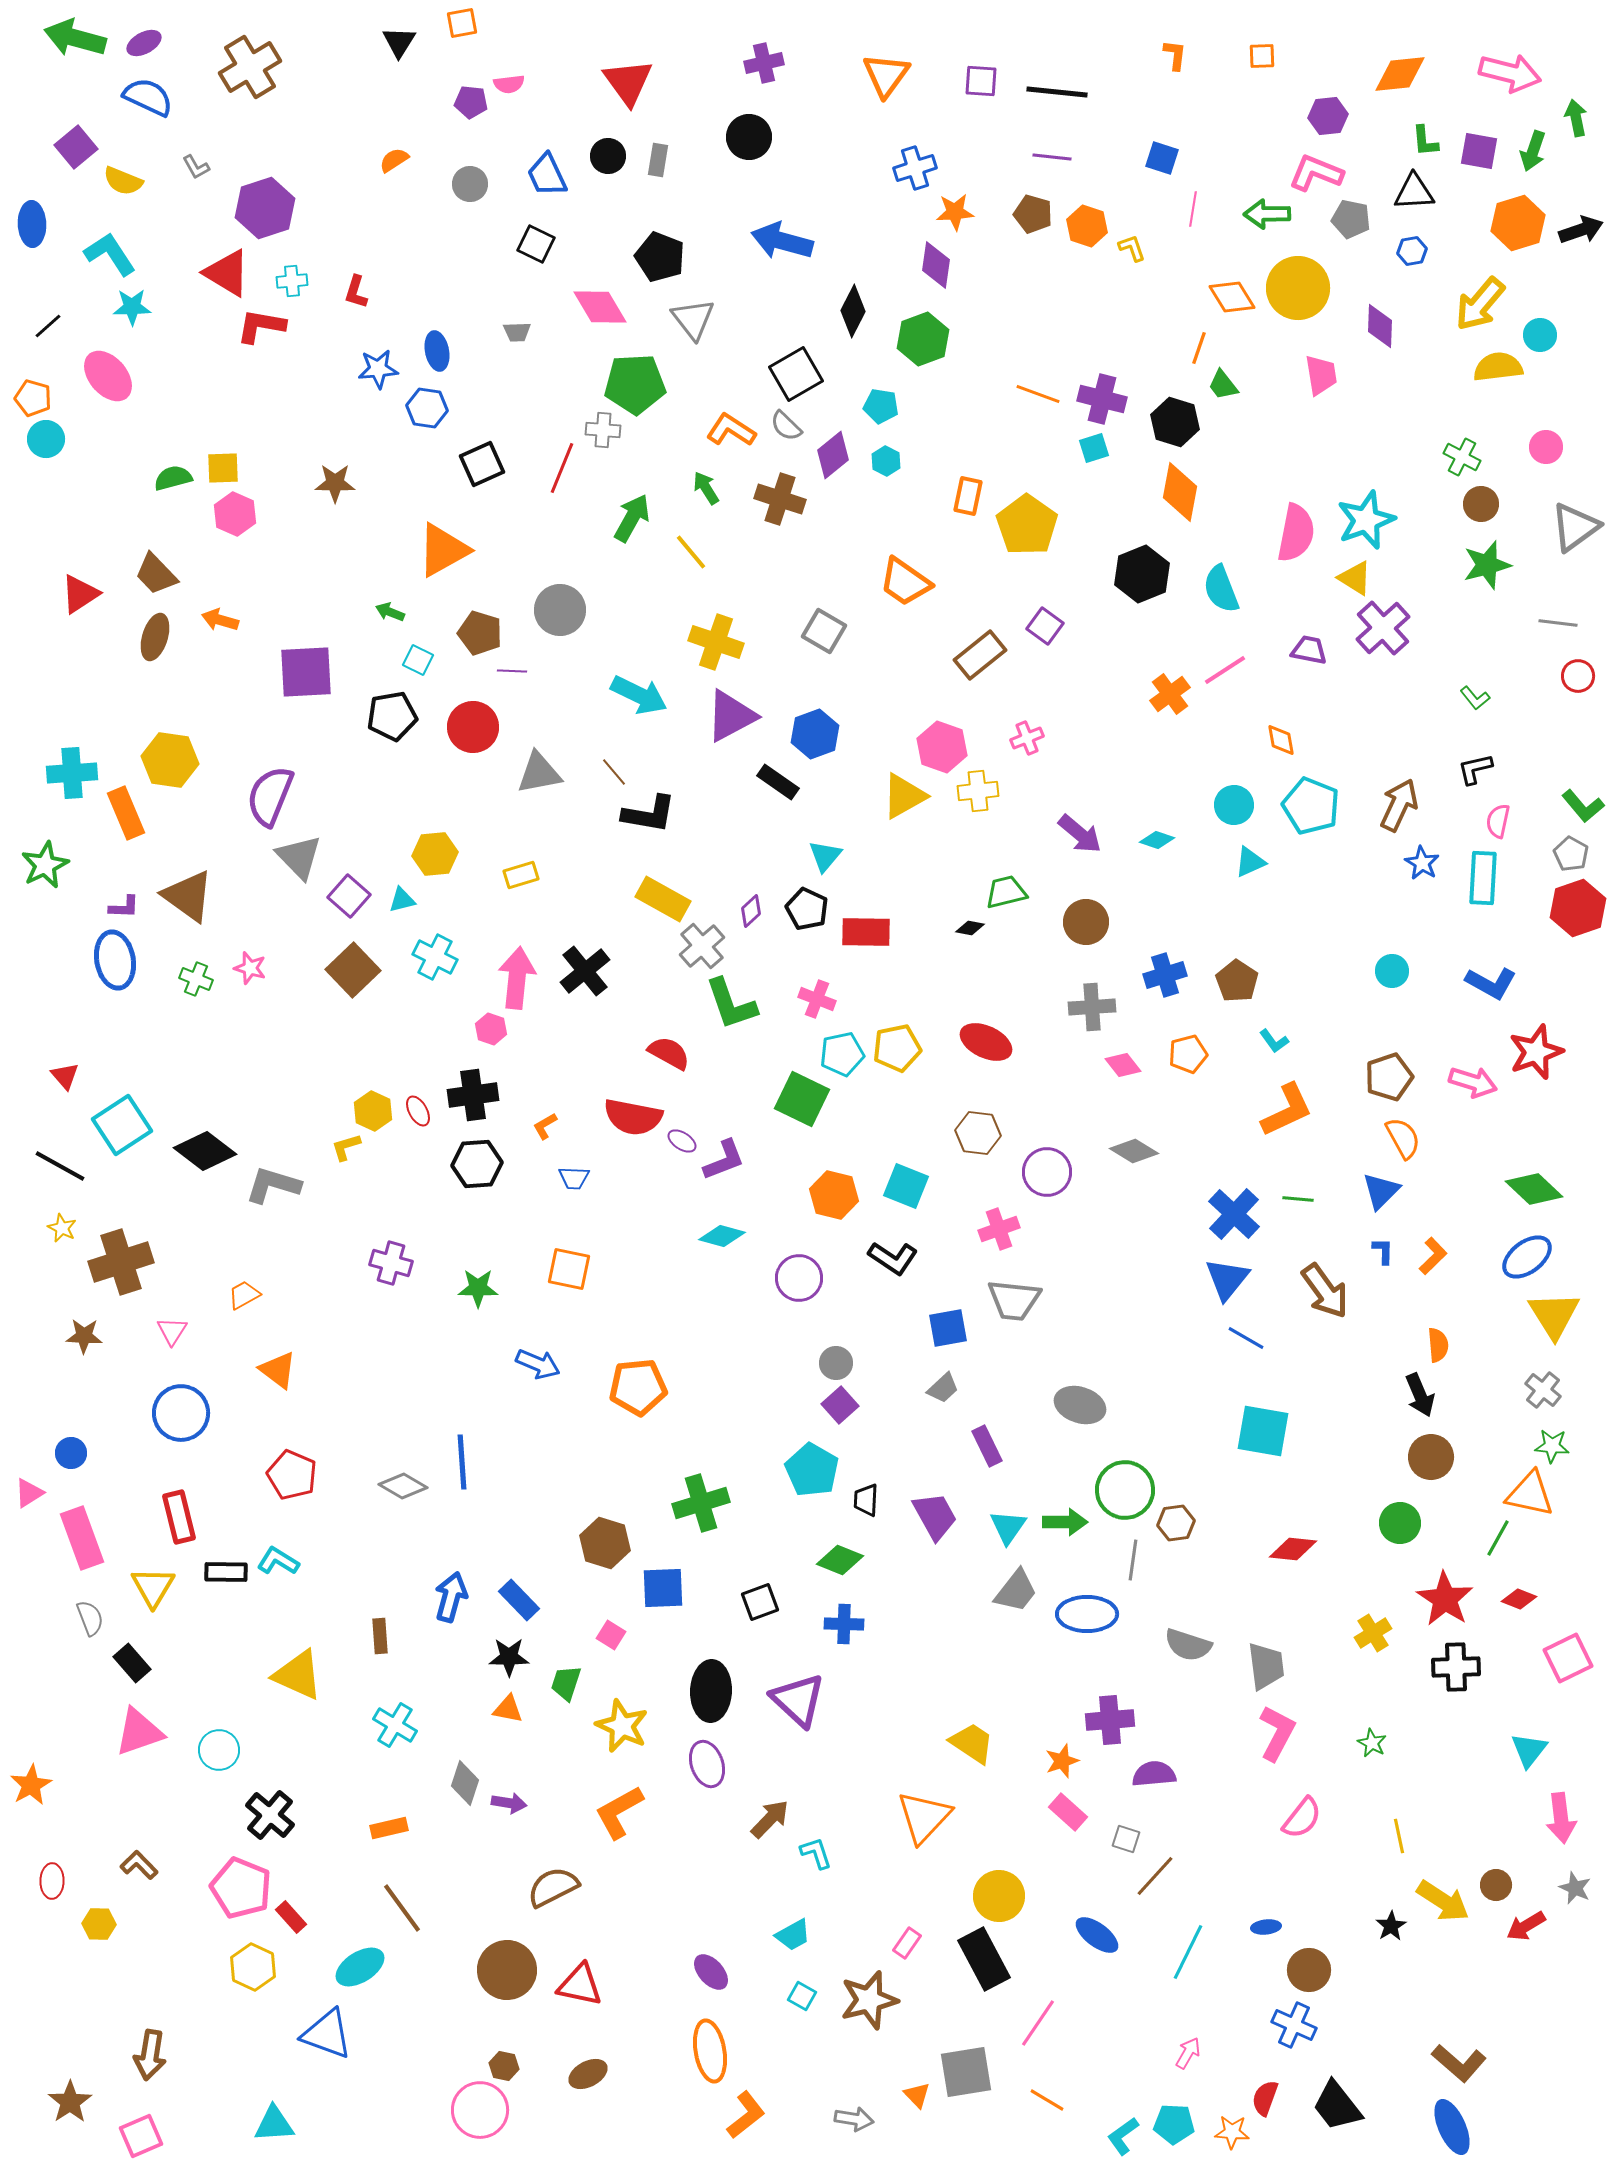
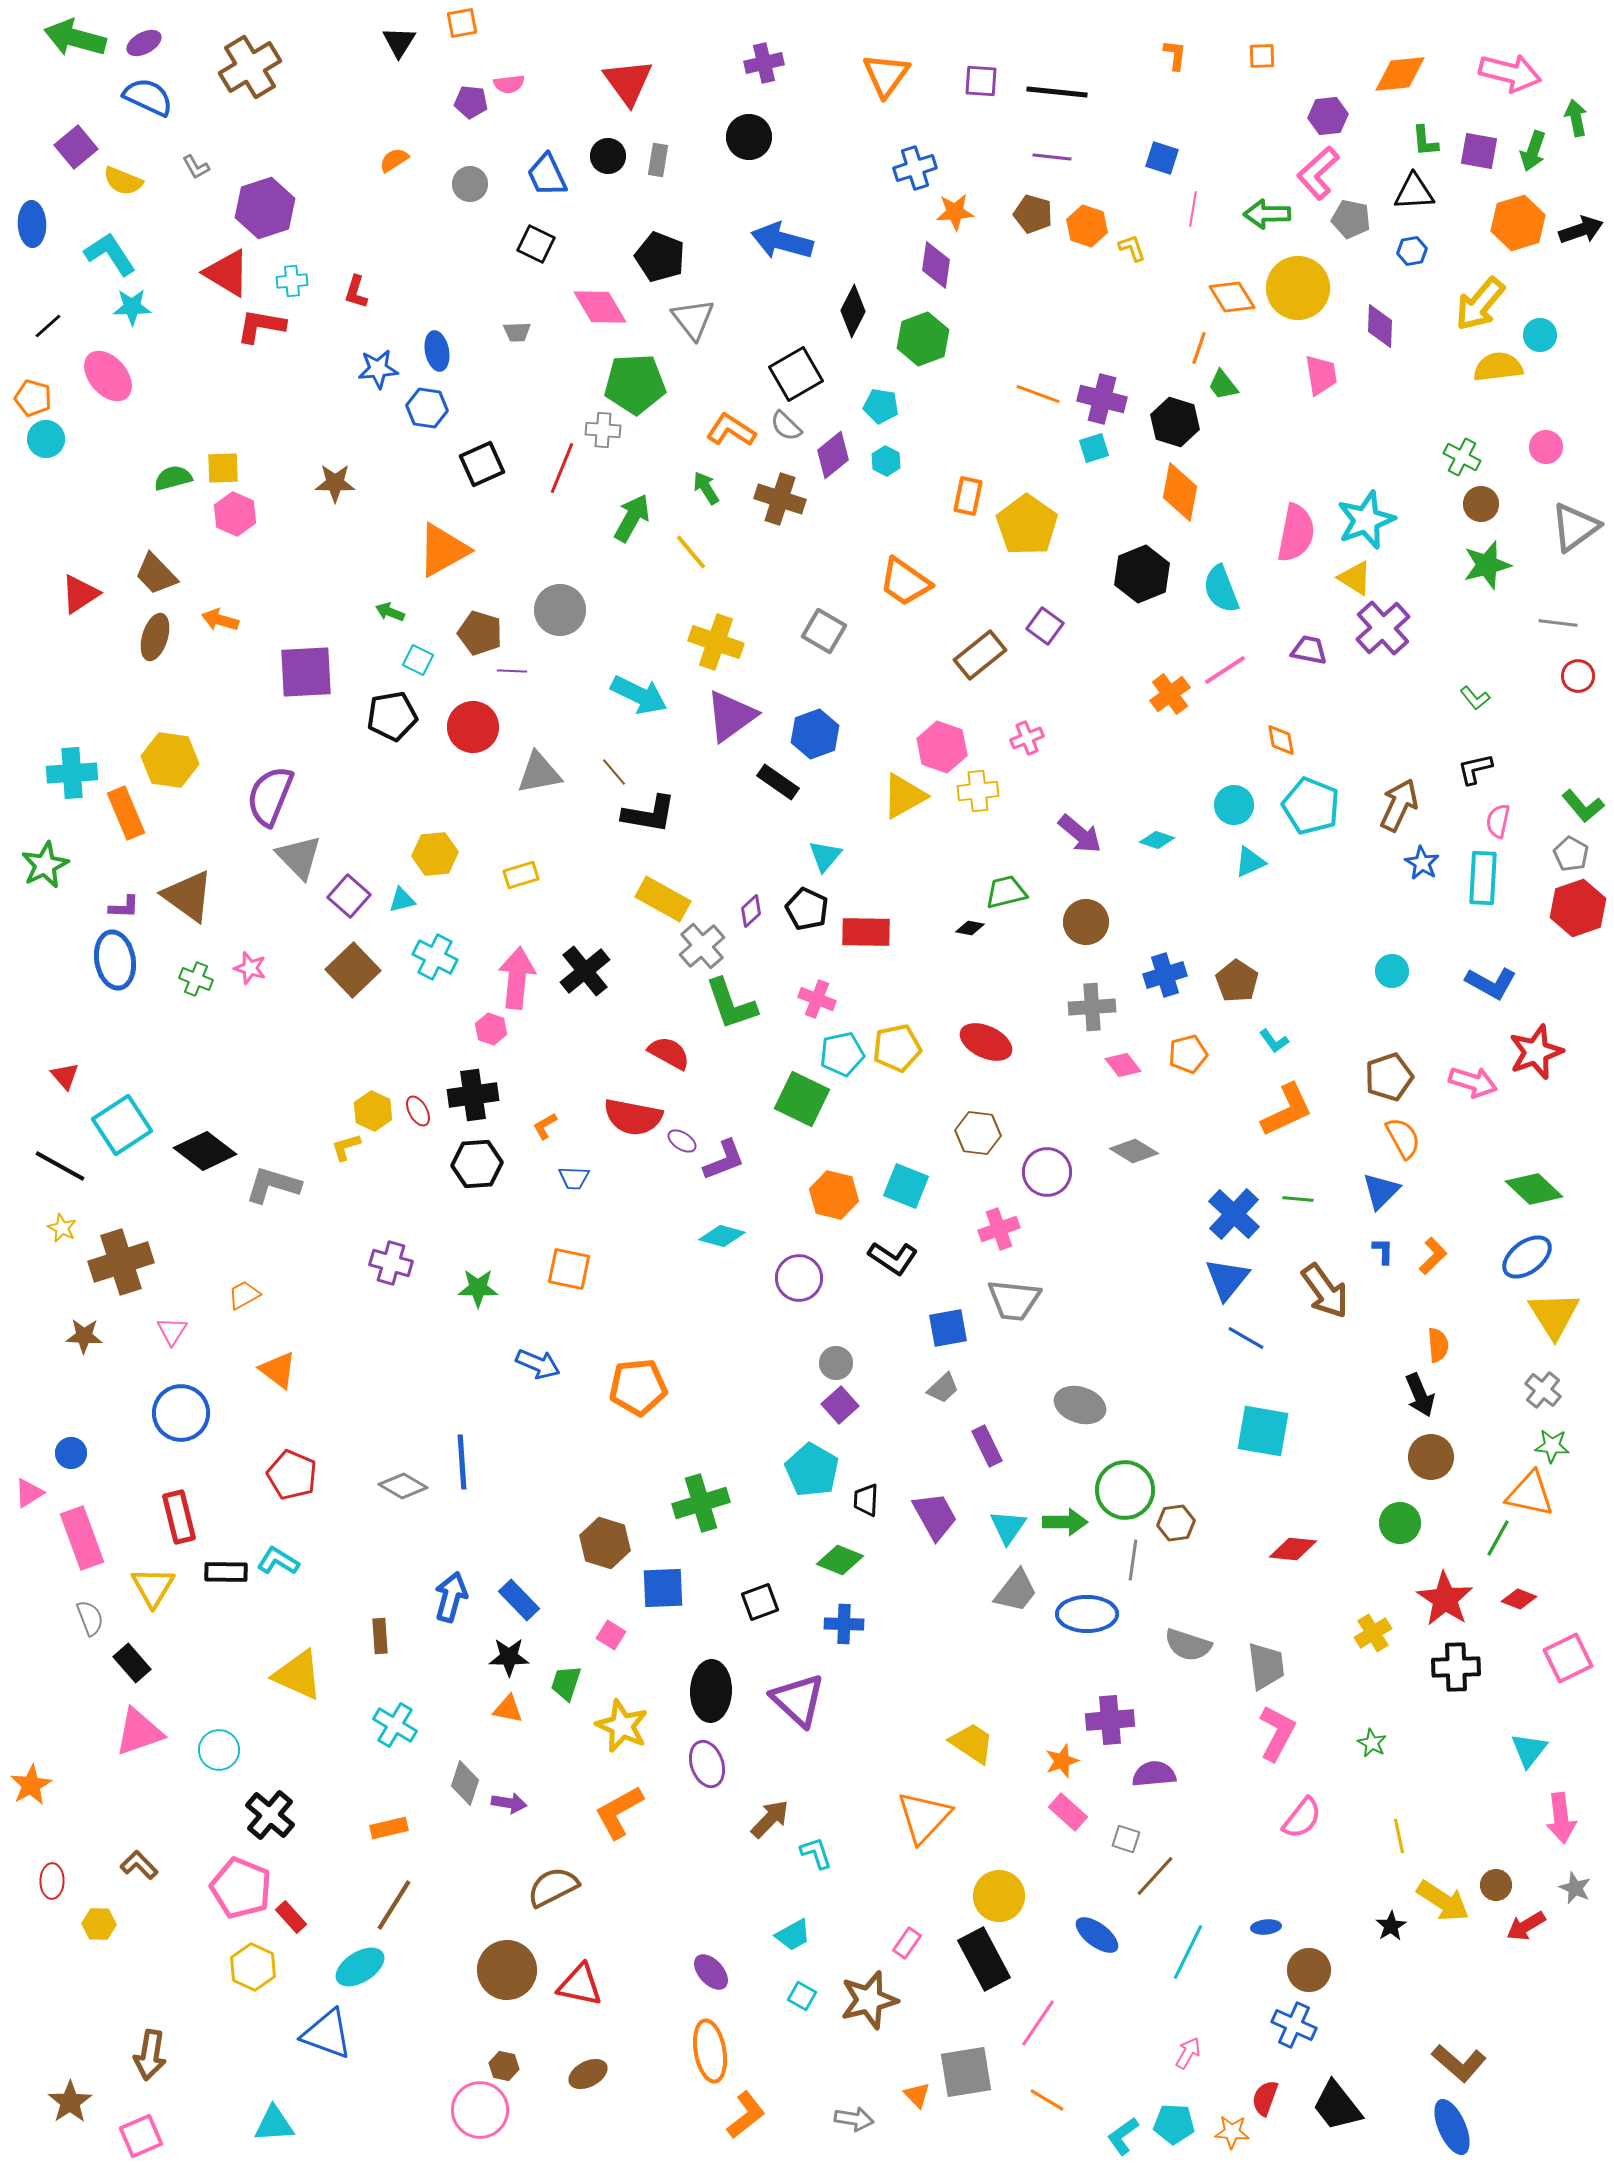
pink L-shape at (1316, 173): moved 2 px right; rotated 64 degrees counterclockwise
purple triangle at (731, 716): rotated 8 degrees counterclockwise
brown line at (402, 1908): moved 8 px left, 3 px up; rotated 68 degrees clockwise
